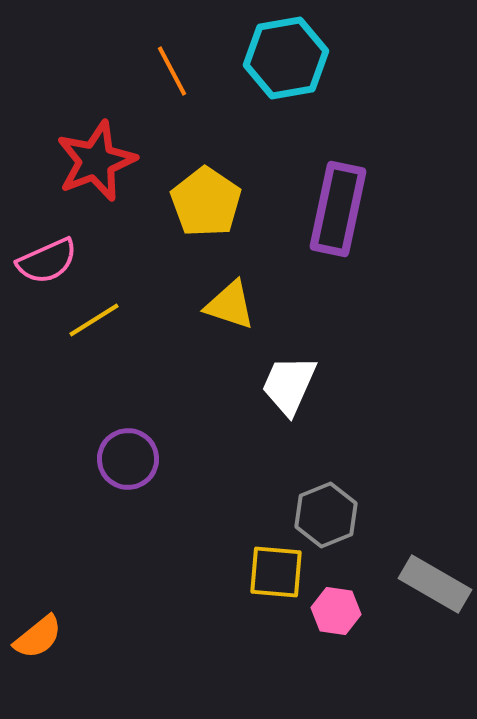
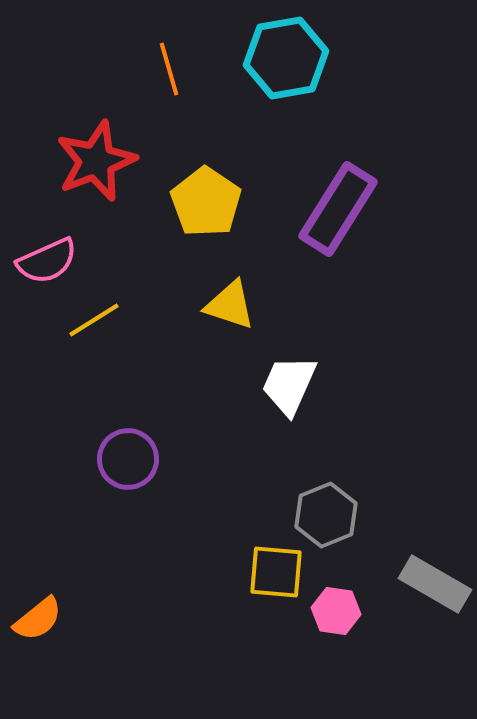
orange line: moved 3 px left, 2 px up; rotated 12 degrees clockwise
purple rectangle: rotated 20 degrees clockwise
orange semicircle: moved 18 px up
